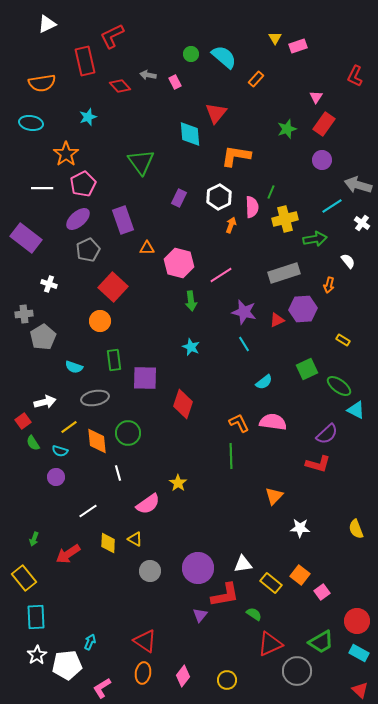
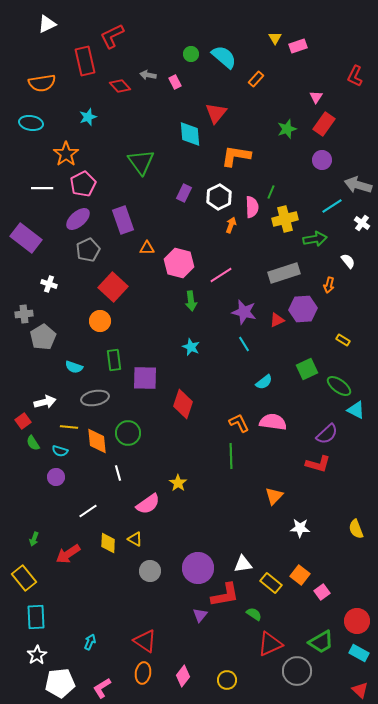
purple rectangle at (179, 198): moved 5 px right, 5 px up
yellow line at (69, 427): rotated 42 degrees clockwise
white pentagon at (67, 665): moved 7 px left, 18 px down
